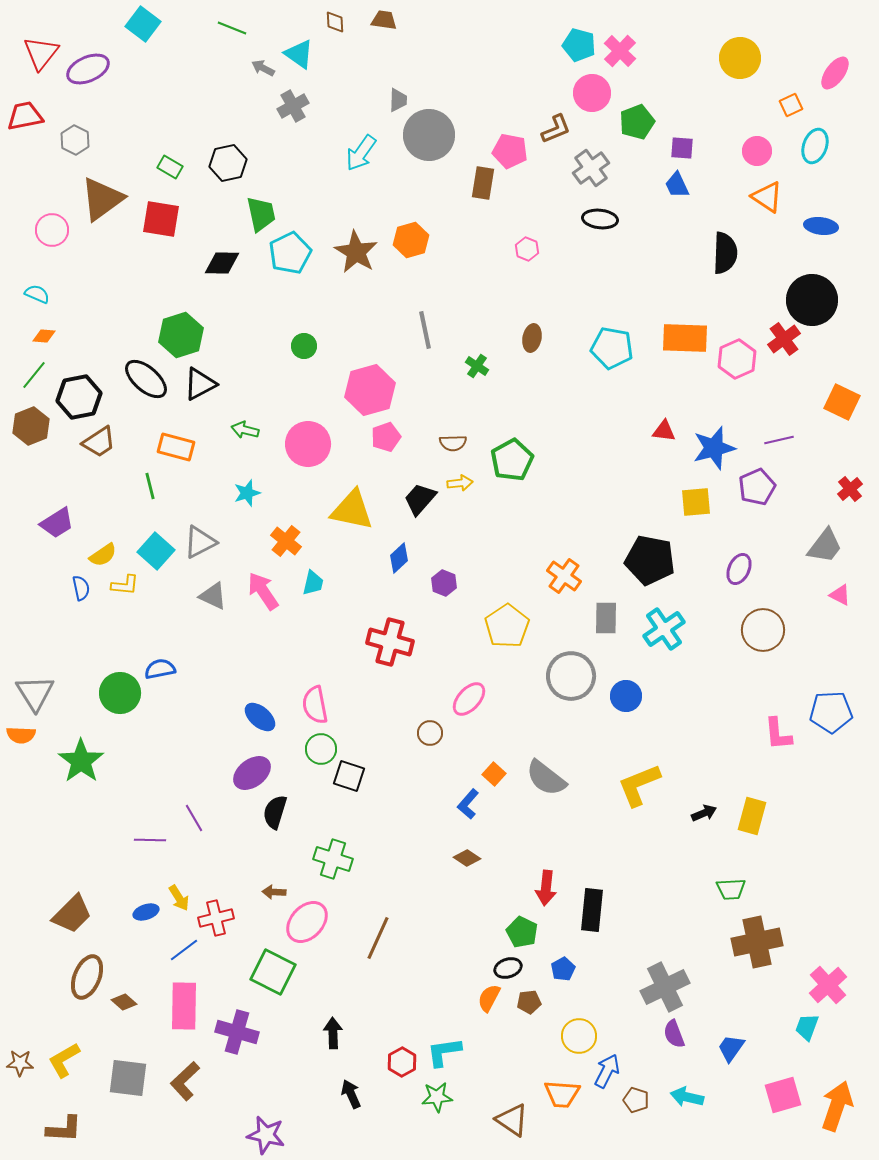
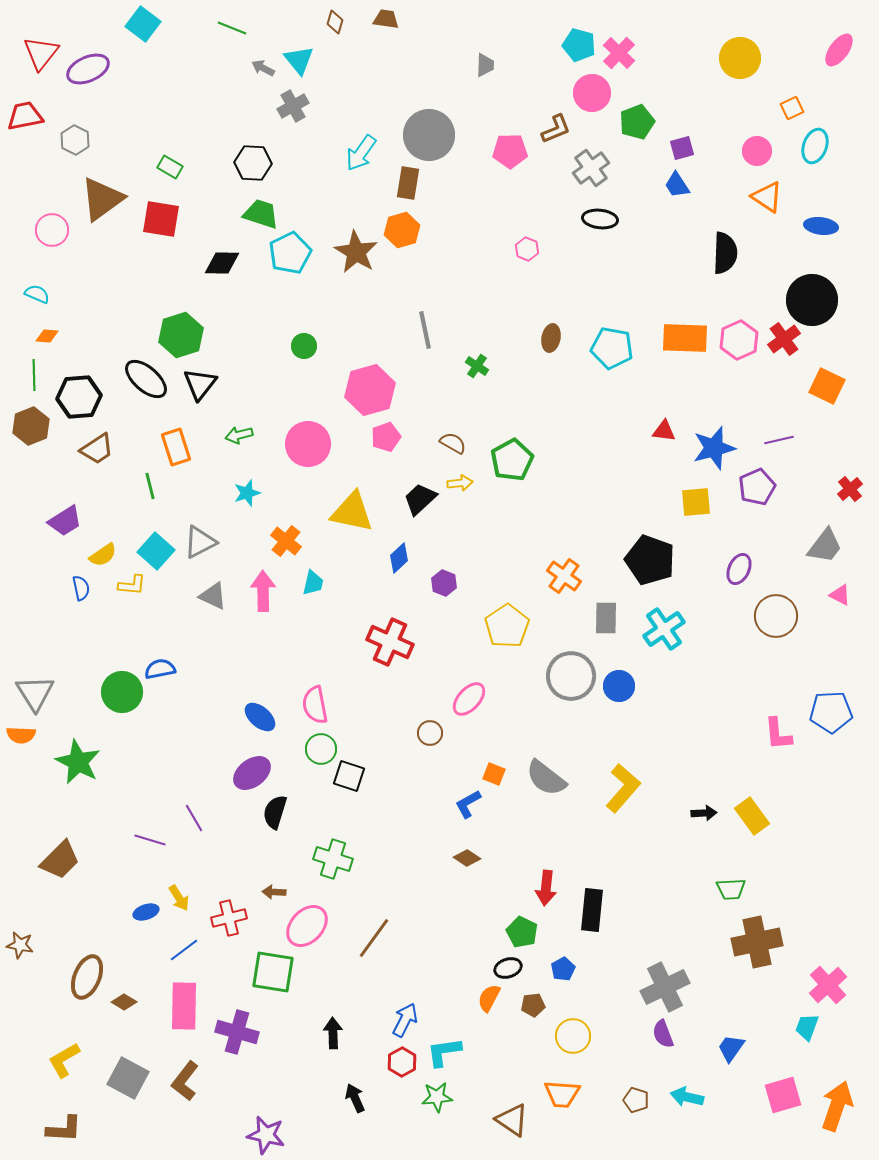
brown trapezoid at (384, 20): moved 2 px right, 1 px up
brown diamond at (335, 22): rotated 20 degrees clockwise
pink cross at (620, 51): moved 1 px left, 2 px down
cyan triangle at (299, 54): moved 6 px down; rotated 16 degrees clockwise
pink ellipse at (835, 73): moved 4 px right, 23 px up
gray trapezoid at (398, 100): moved 87 px right, 35 px up
orange square at (791, 105): moved 1 px right, 3 px down
purple square at (682, 148): rotated 20 degrees counterclockwise
pink pentagon at (510, 151): rotated 12 degrees counterclockwise
black hexagon at (228, 163): moved 25 px right; rotated 15 degrees clockwise
brown rectangle at (483, 183): moved 75 px left
blue trapezoid at (677, 185): rotated 8 degrees counterclockwise
green trapezoid at (261, 214): rotated 60 degrees counterclockwise
orange hexagon at (411, 240): moved 9 px left, 10 px up
orange diamond at (44, 336): moved 3 px right
brown ellipse at (532, 338): moved 19 px right
pink hexagon at (737, 359): moved 2 px right, 19 px up
green line at (34, 375): rotated 40 degrees counterclockwise
black triangle at (200, 384): rotated 24 degrees counterclockwise
black hexagon at (79, 397): rotated 6 degrees clockwise
orange square at (842, 402): moved 15 px left, 16 px up
green arrow at (245, 430): moved 6 px left, 5 px down; rotated 28 degrees counterclockwise
brown trapezoid at (99, 442): moved 2 px left, 7 px down
brown semicircle at (453, 443): rotated 148 degrees counterclockwise
orange rectangle at (176, 447): rotated 57 degrees clockwise
black trapezoid at (420, 499): rotated 6 degrees clockwise
yellow triangle at (352, 510): moved 2 px down
purple trapezoid at (57, 523): moved 8 px right, 2 px up
black pentagon at (650, 560): rotated 9 degrees clockwise
yellow L-shape at (125, 585): moved 7 px right
pink arrow at (263, 591): rotated 33 degrees clockwise
brown circle at (763, 630): moved 13 px right, 14 px up
red cross at (390, 642): rotated 9 degrees clockwise
green circle at (120, 693): moved 2 px right, 1 px up
blue circle at (626, 696): moved 7 px left, 10 px up
green star at (81, 761): moved 3 px left, 1 px down; rotated 9 degrees counterclockwise
orange square at (494, 774): rotated 20 degrees counterclockwise
yellow L-shape at (639, 785): moved 16 px left, 3 px down; rotated 153 degrees clockwise
blue L-shape at (468, 804): rotated 20 degrees clockwise
black arrow at (704, 813): rotated 20 degrees clockwise
yellow rectangle at (752, 816): rotated 51 degrees counterclockwise
purple line at (150, 840): rotated 16 degrees clockwise
brown trapezoid at (72, 914): moved 12 px left, 54 px up
red cross at (216, 918): moved 13 px right
pink ellipse at (307, 922): moved 4 px down
brown line at (378, 938): moved 4 px left; rotated 12 degrees clockwise
green square at (273, 972): rotated 18 degrees counterclockwise
brown diamond at (124, 1002): rotated 10 degrees counterclockwise
brown pentagon at (529, 1002): moved 4 px right, 3 px down
purple semicircle at (674, 1034): moved 11 px left
yellow circle at (579, 1036): moved 6 px left
brown star at (20, 1063): moved 118 px up; rotated 8 degrees clockwise
blue arrow at (607, 1071): moved 202 px left, 51 px up
gray square at (128, 1078): rotated 21 degrees clockwise
brown L-shape at (185, 1081): rotated 9 degrees counterclockwise
black arrow at (351, 1094): moved 4 px right, 4 px down
